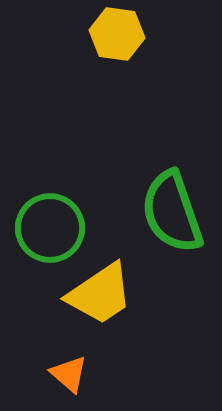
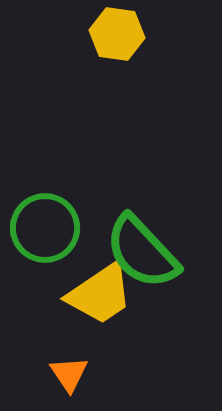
green semicircle: moved 30 px left, 40 px down; rotated 24 degrees counterclockwise
green circle: moved 5 px left
orange triangle: rotated 15 degrees clockwise
